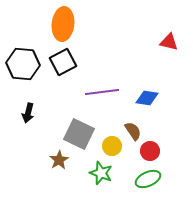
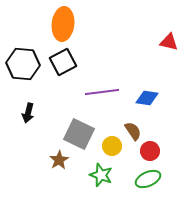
green star: moved 2 px down
